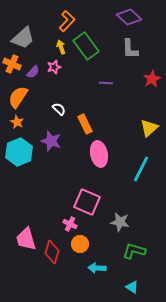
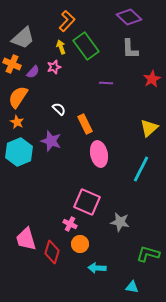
green L-shape: moved 14 px right, 3 px down
cyan triangle: rotated 24 degrees counterclockwise
